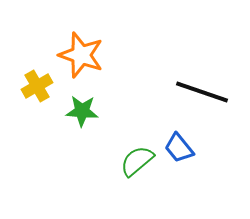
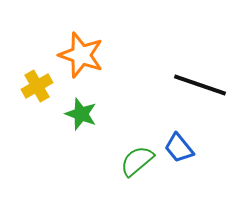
black line: moved 2 px left, 7 px up
green star: moved 1 px left, 3 px down; rotated 16 degrees clockwise
